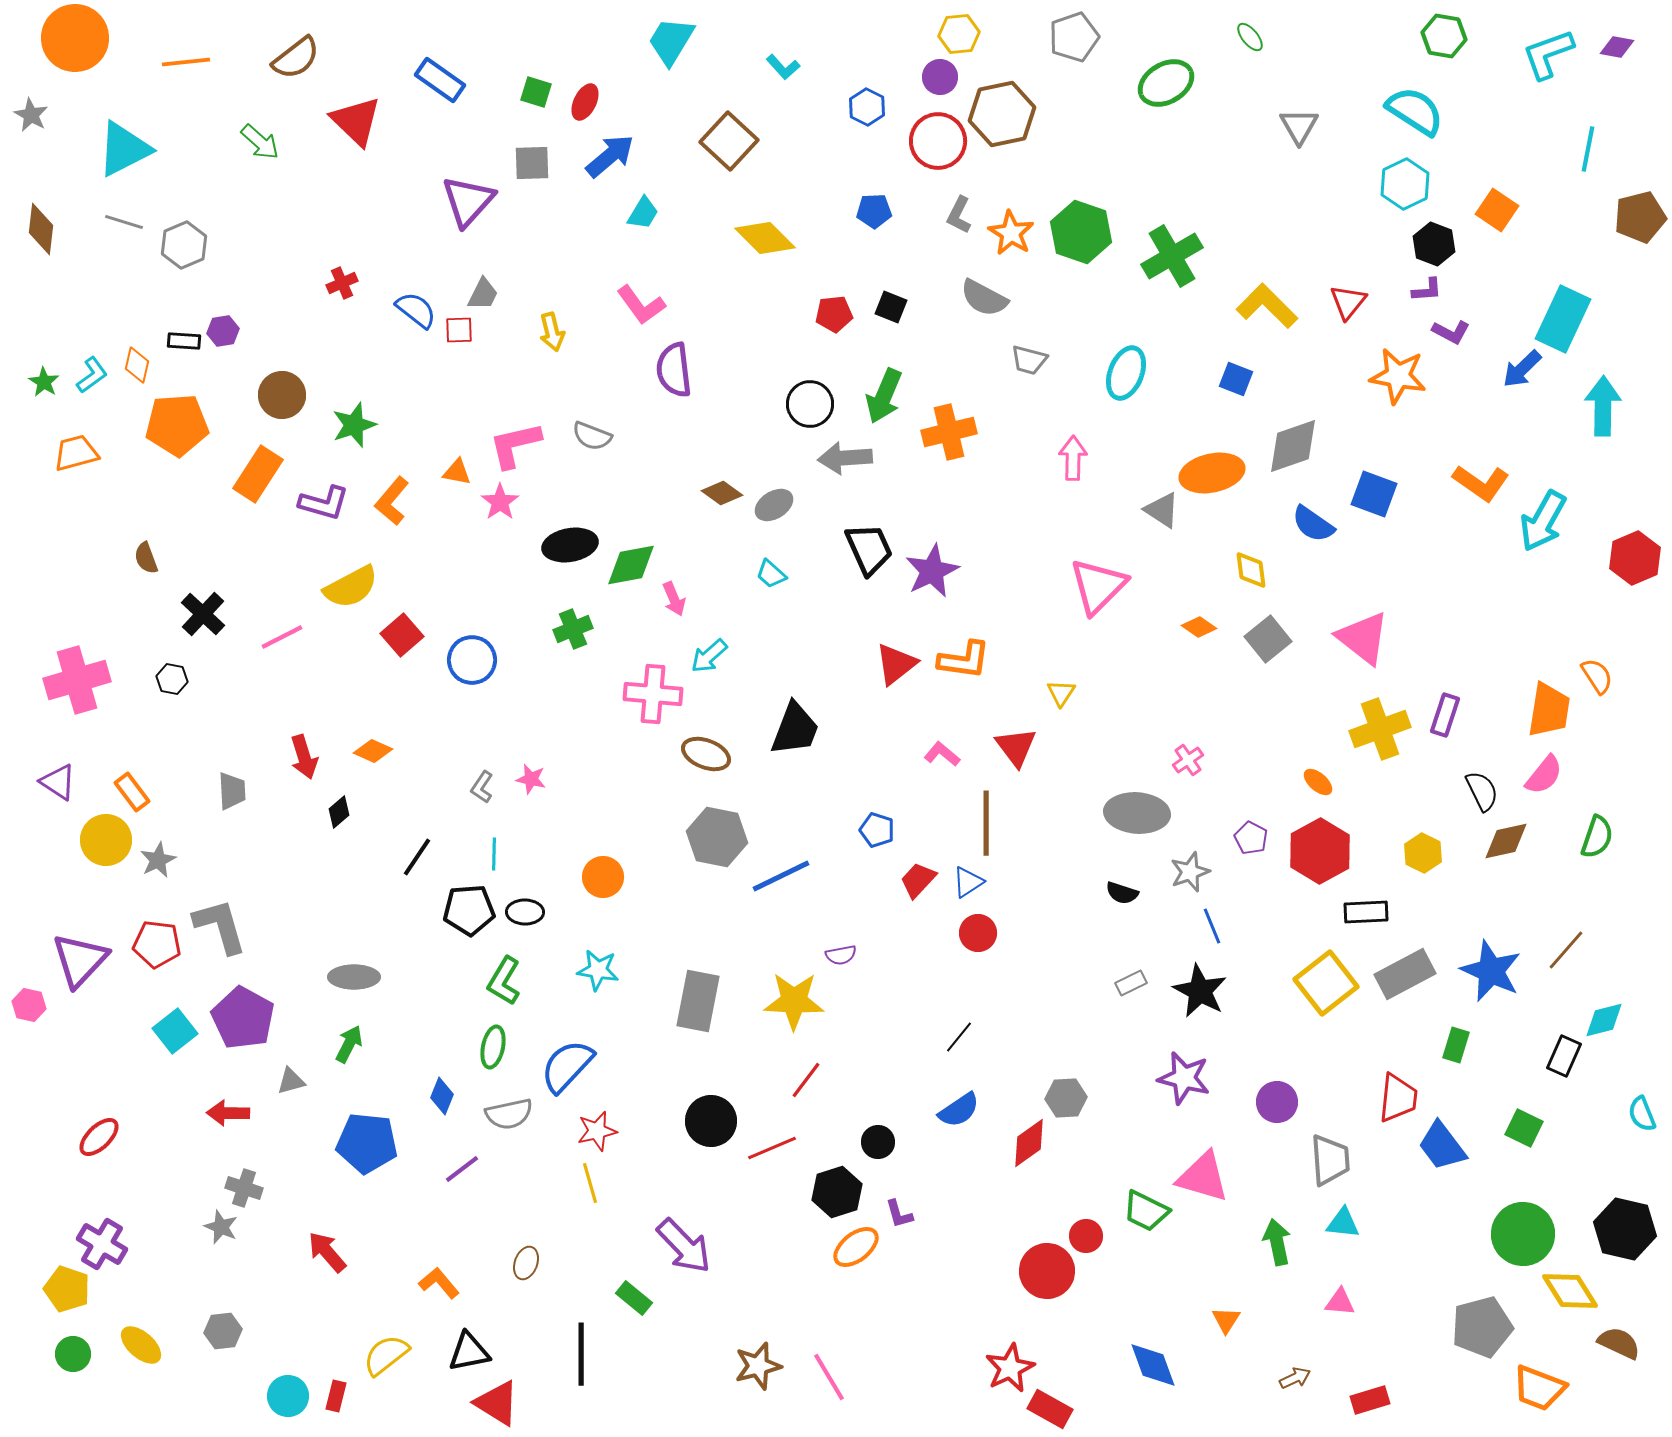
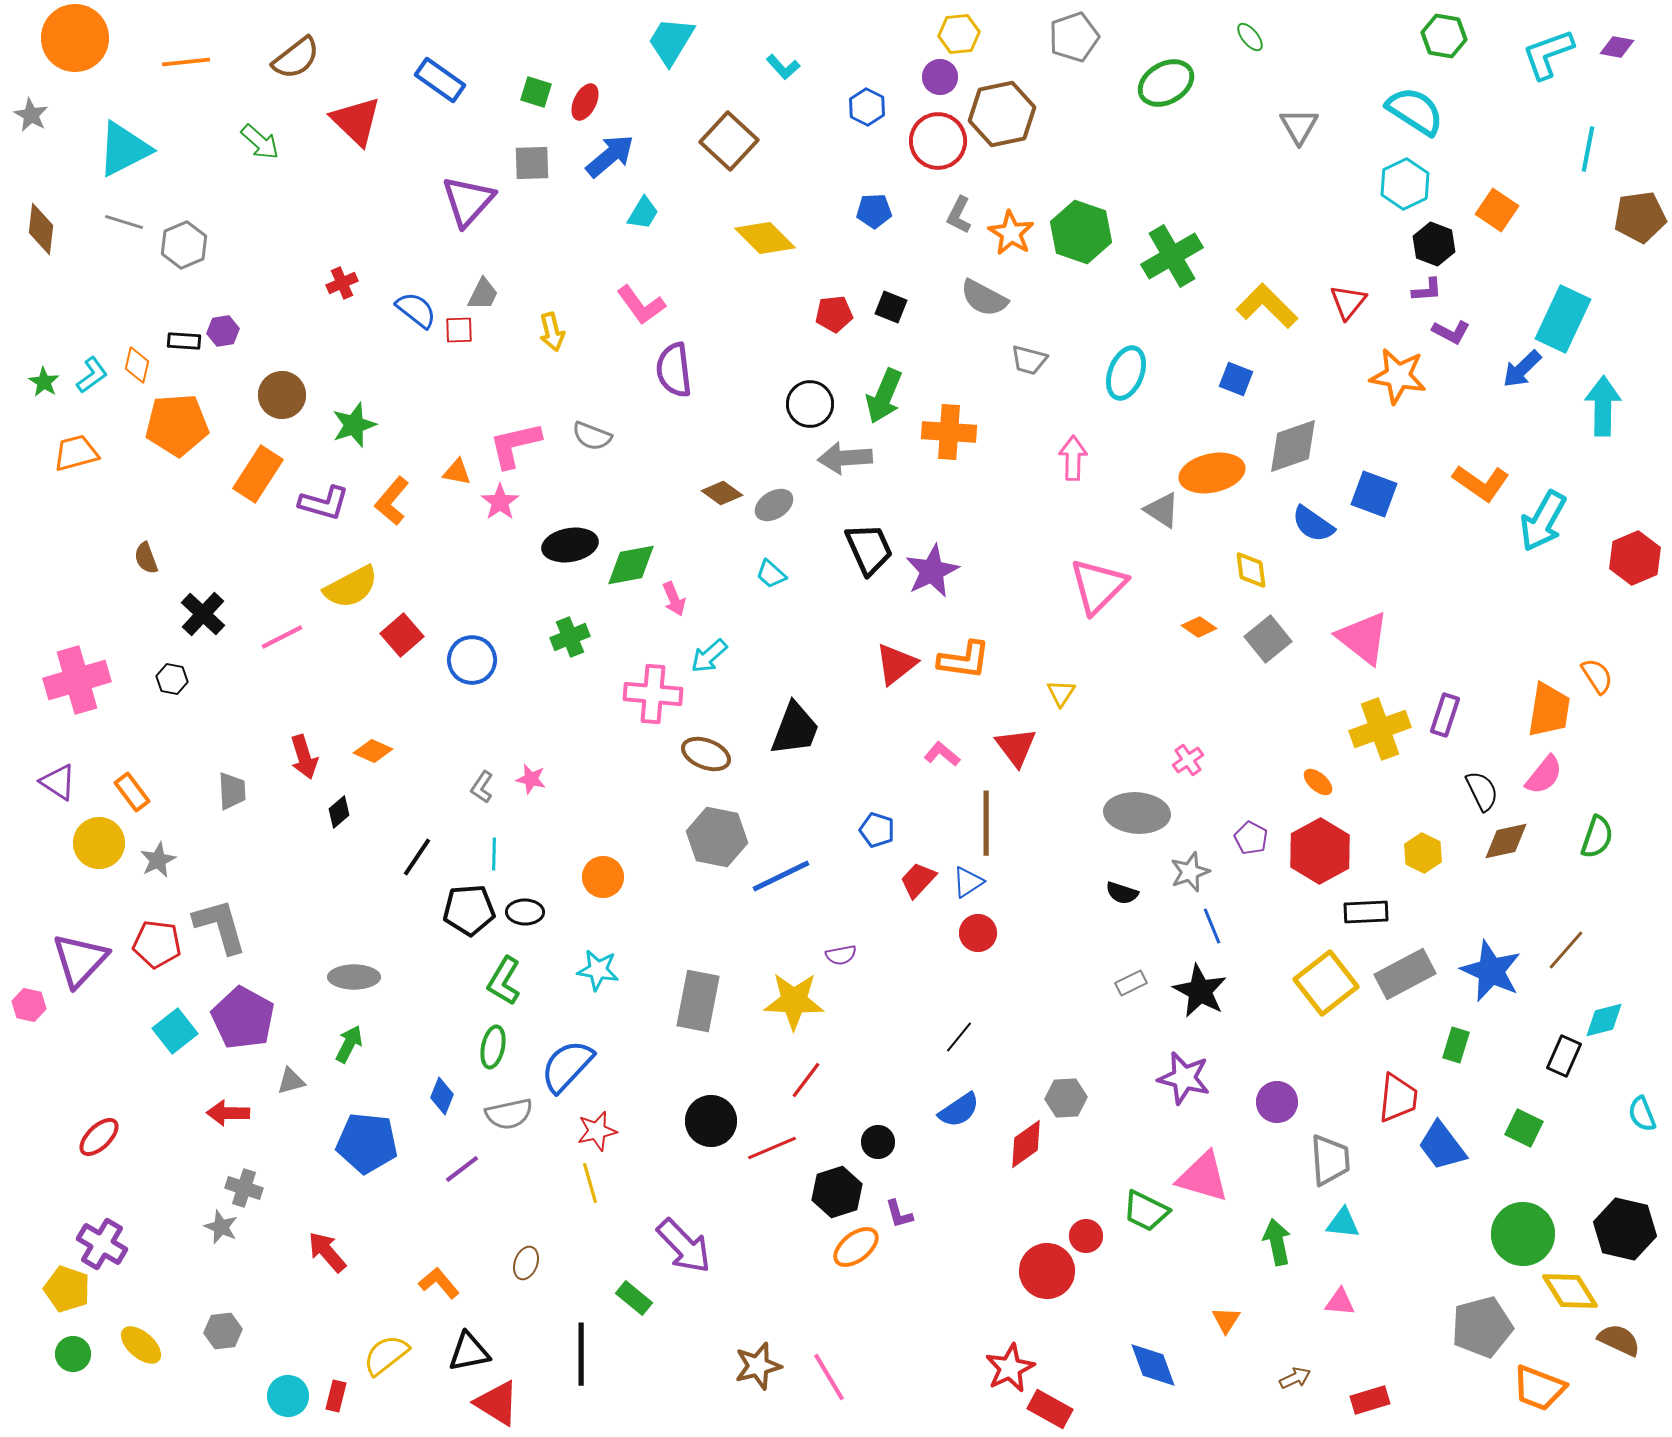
brown pentagon at (1640, 217): rotated 6 degrees clockwise
orange cross at (949, 432): rotated 18 degrees clockwise
green cross at (573, 629): moved 3 px left, 8 px down
yellow circle at (106, 840): moved 7 px left, 3 px down
red diamond at (1029, 1143): moved 3 px left, 1 px down
brown semicircle at (1619, 1343): moved 3 px up
